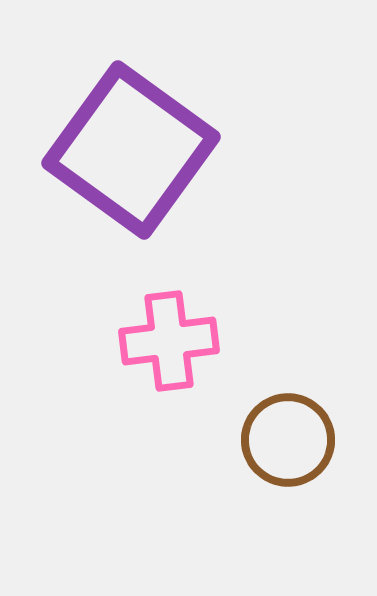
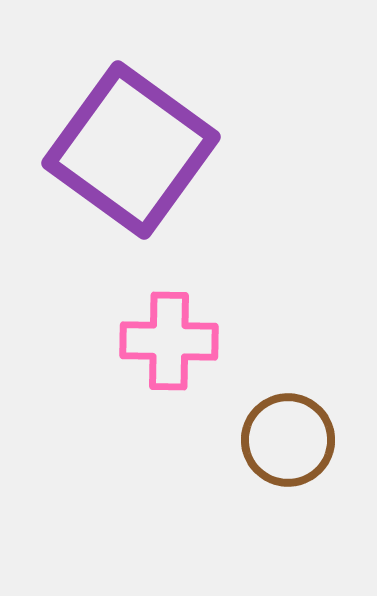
pink cross: rotated 8 degrees clockwise
